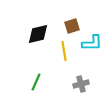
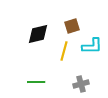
cyan L-shape: moved 3 px down
yellow line: rotated 24 degrees clockwise
green line: rotated 66 degrees clockwise
